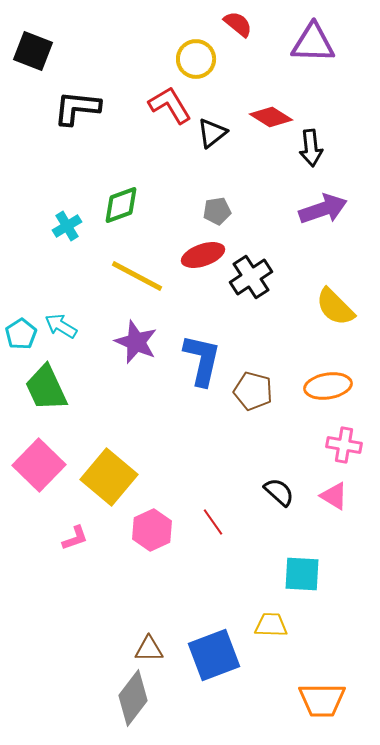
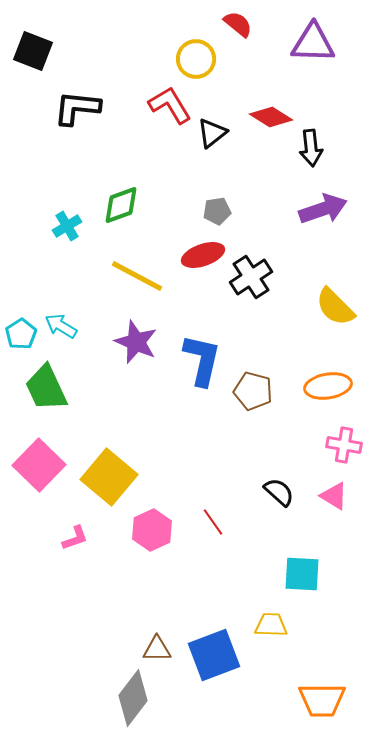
brown triangle: moved 8 px right
